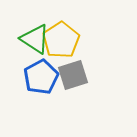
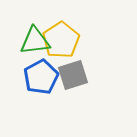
green triangle: moved 2 px down; rotated 40 degrees counterclockwise
